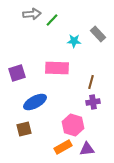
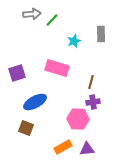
gray rectangle: moved 3 px right; rotated 42 degrees clockwise
cyan star: rotated 24 degrees counterclockwise
pink rectangle: rotated 15 degrees clockwise
pink hexagon: moved 5 px right, 6 px up; rotated 15 degrees counterclockwise
brown square: moved 2 px right, 1 px up; rotated 35 degrees clockwise
